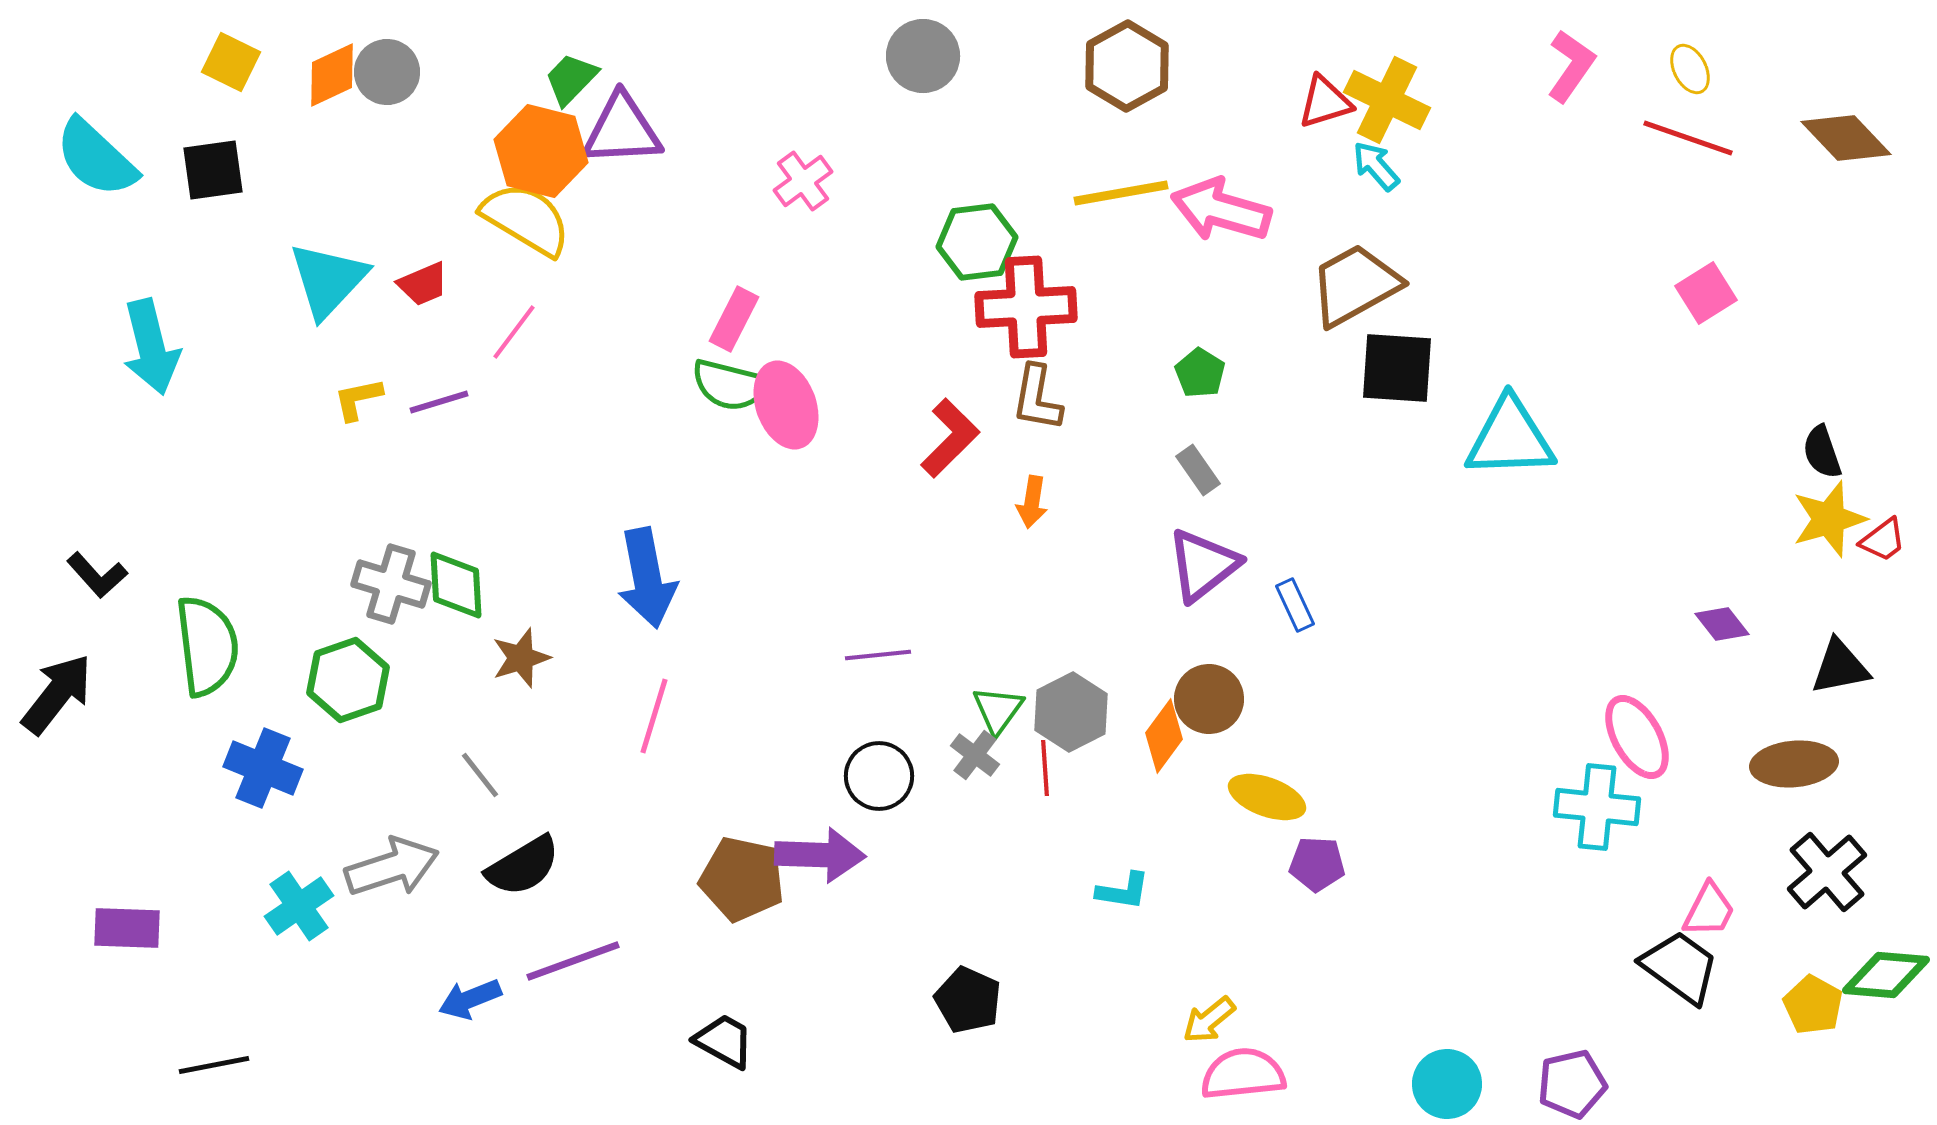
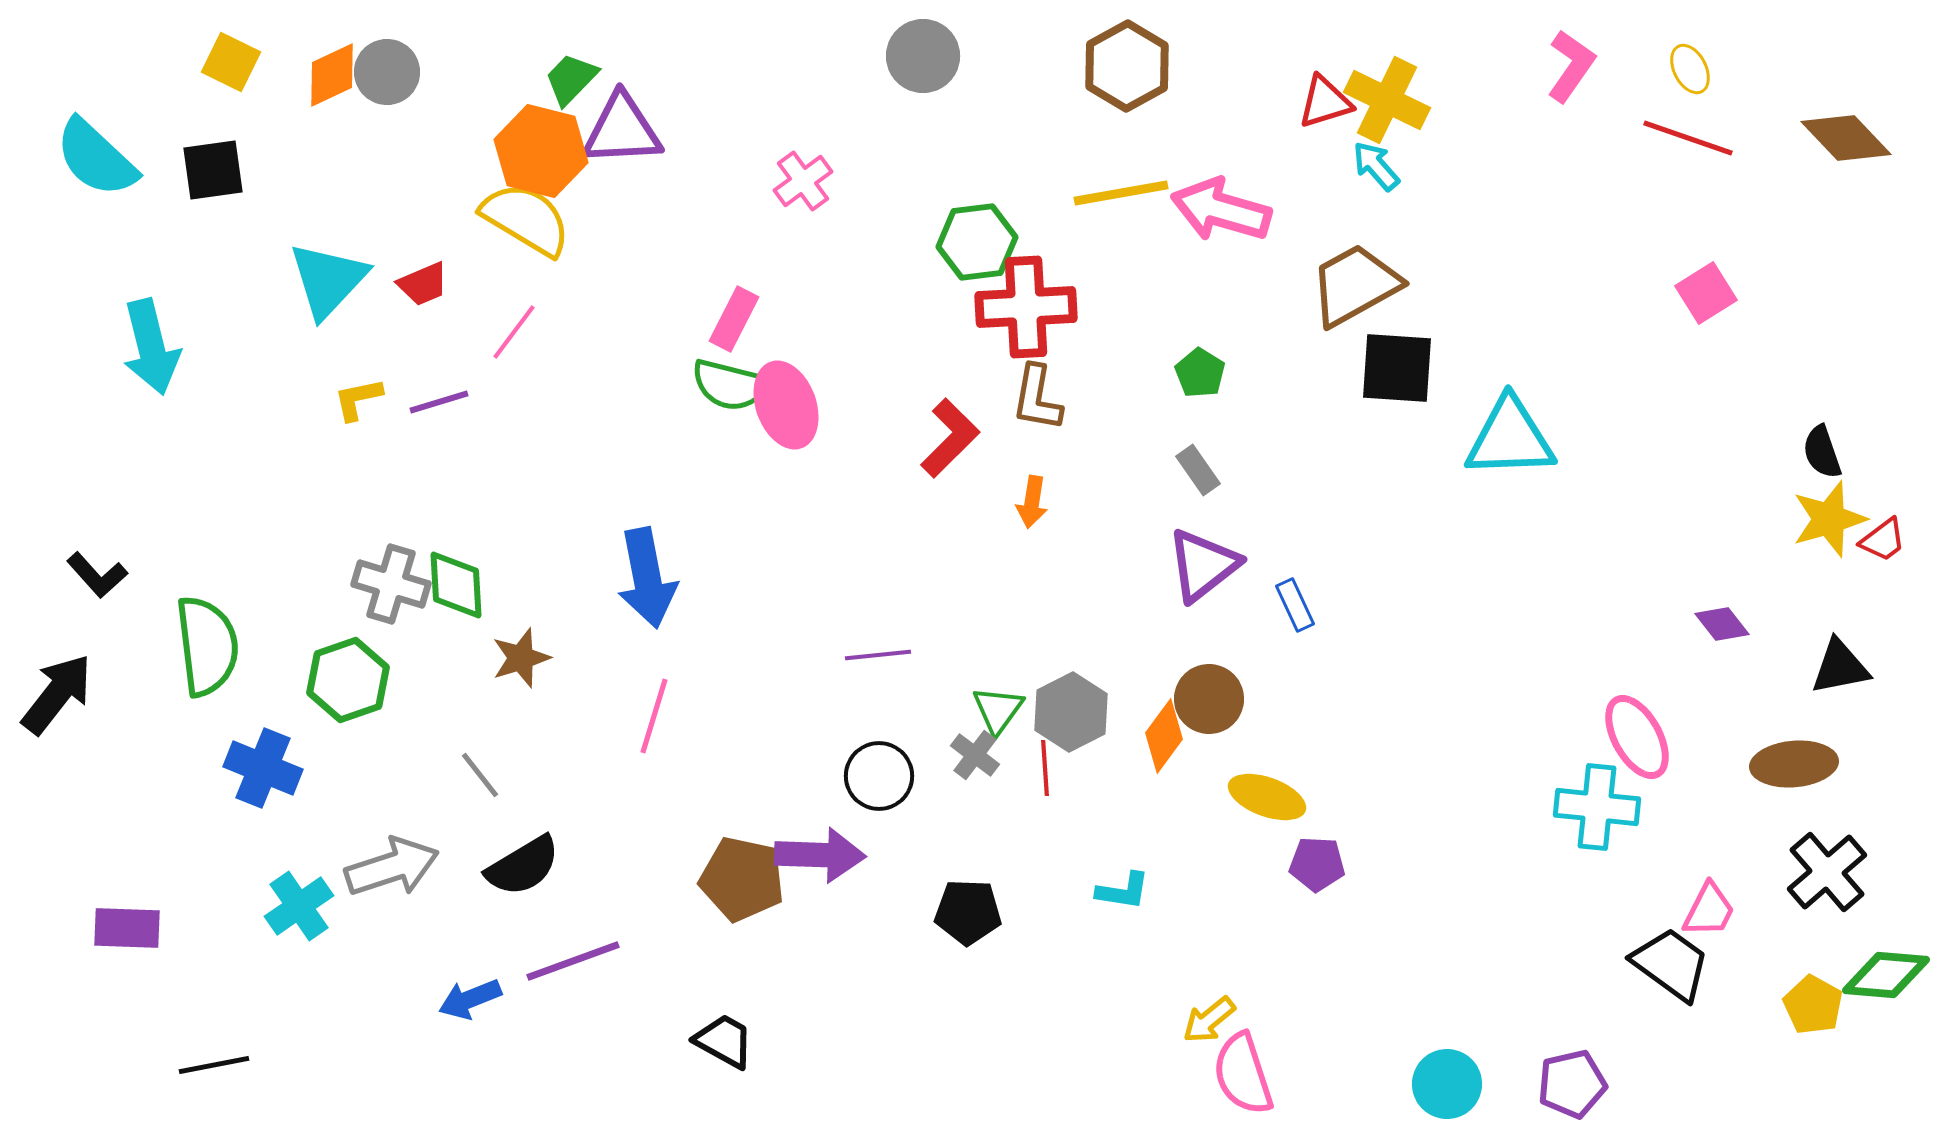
black trapezoid at (1680, 967): moved 9 px left, 3 px up
black pentagon at (968, 1000): moved 88 px up; rotated 22 degrees counterclockwise
pink semicircle at (1243, 1074): rotated 102 degrees counterclockwise
